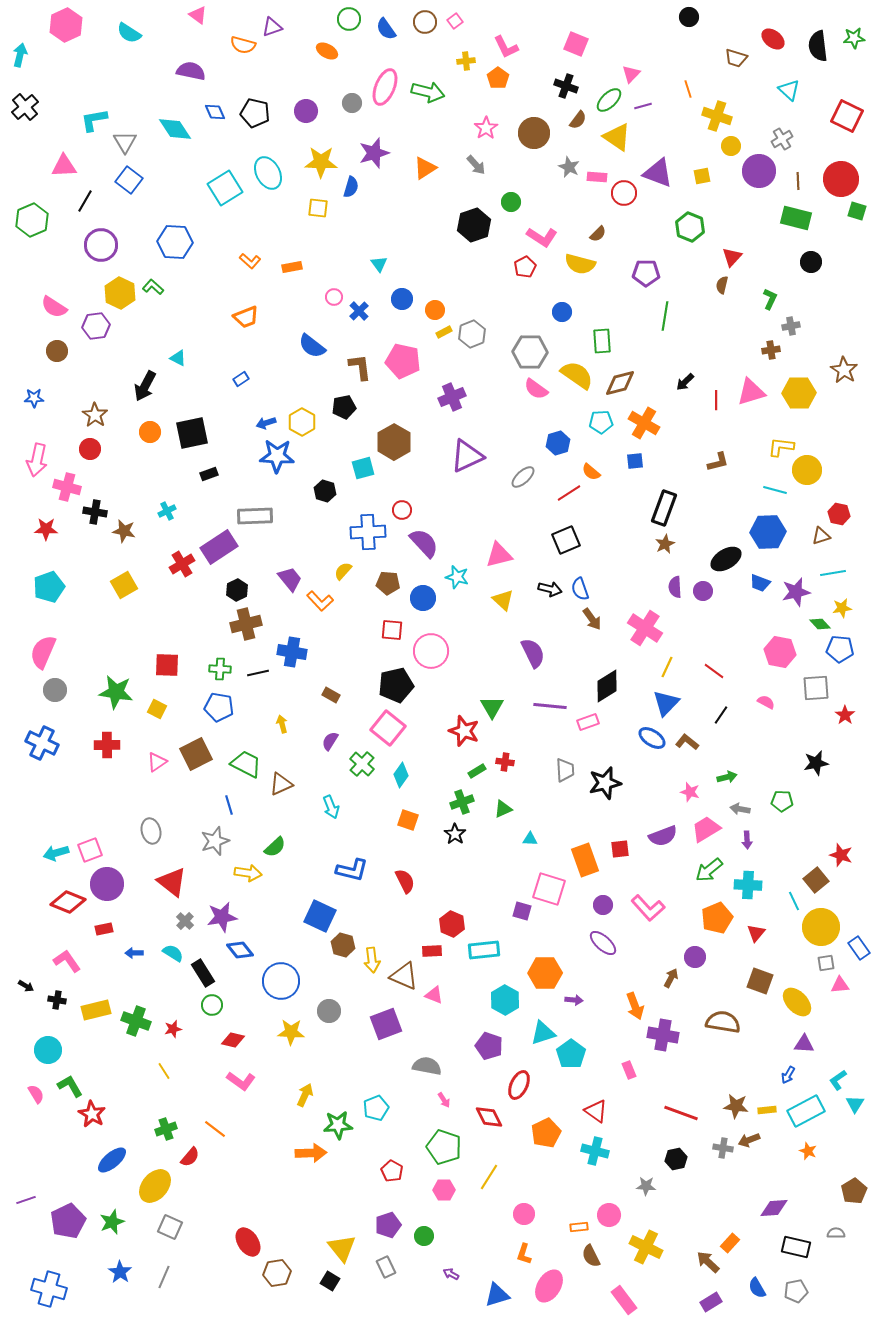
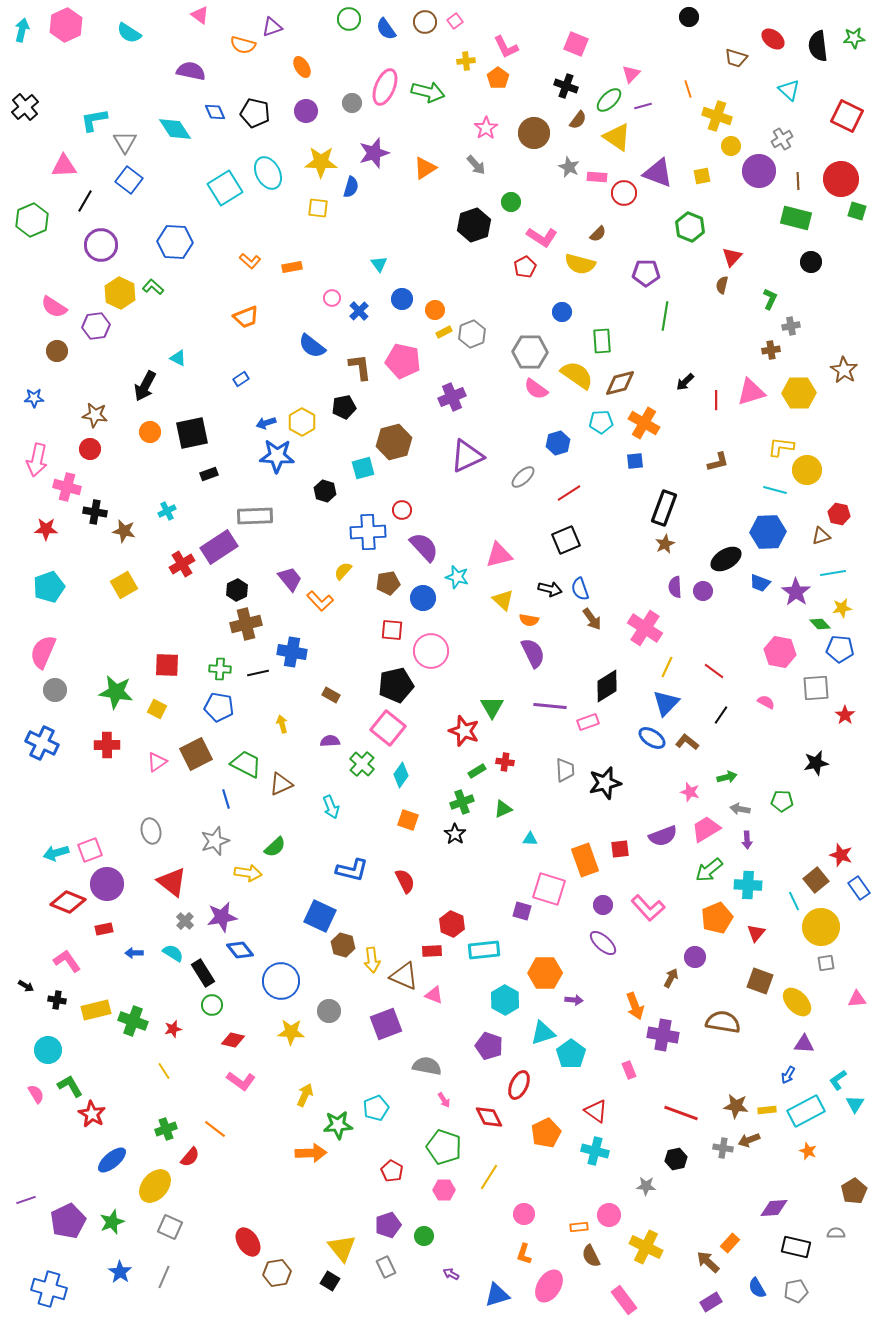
pink triangle at (198, 15): moved 2 px right
orange ellipse at (327, 51): moved 25 px left, 16 px down; rotated 30 degrees clockwise
cyan arrow at (20, 55): moved 2 px right, 25 px up
pink circle at (334, 297): moved 2 px left, 1 px down
brown star at (95, 415): rotated 25 degrees counterclockwise
brown hexagon at (394, 442): rotated 16 degrees clockwise
orange semicircle at (591, 472): moved 62 px left, 148 px down; rotated 30 degrees counterclockwise
purple semicircle at (424, 543): moved 4 px down
brown pentagon at (388, 583): rotated 15 degrees counterclockwise
purple star at (796, 592): rotated 24 degrees counterclockwise
purple semicircle at (330, 741): rotated 54 degrees clockwise
blue line at (229, 805): moved 3 px left, 6 px up
blue rectangle at (859, 948): moved 60 px up
pink triangle at (840, 985): moved 17 px right, 14 px down
green cross at (136, 1021): moved 3 px left
